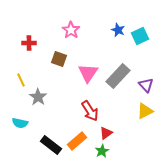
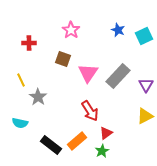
cyan square: moved 4 px right
brown square: moved 4 px right
purple triangle: rotated 14 degrees clockwise
yellow triangle: moved 5 px down
